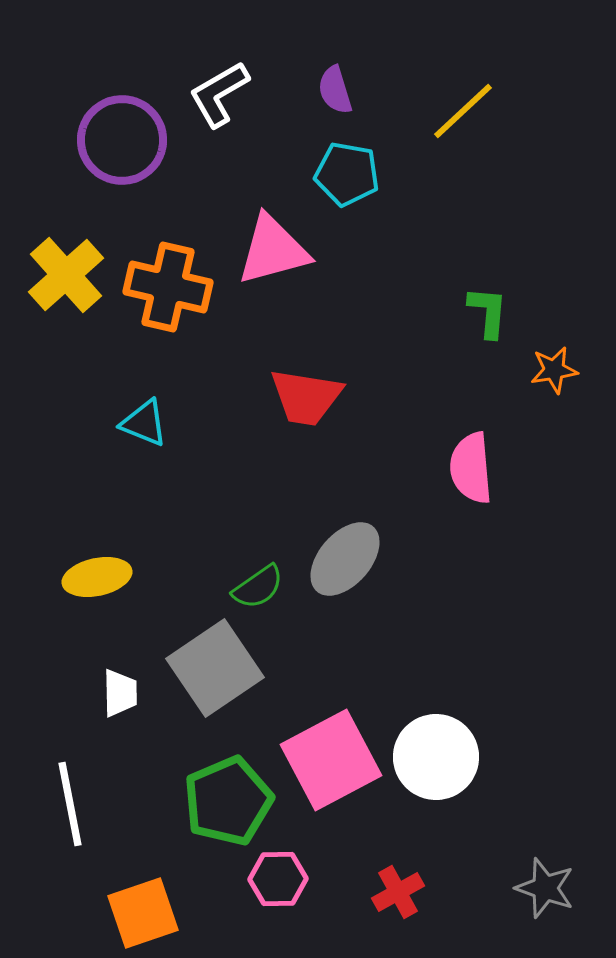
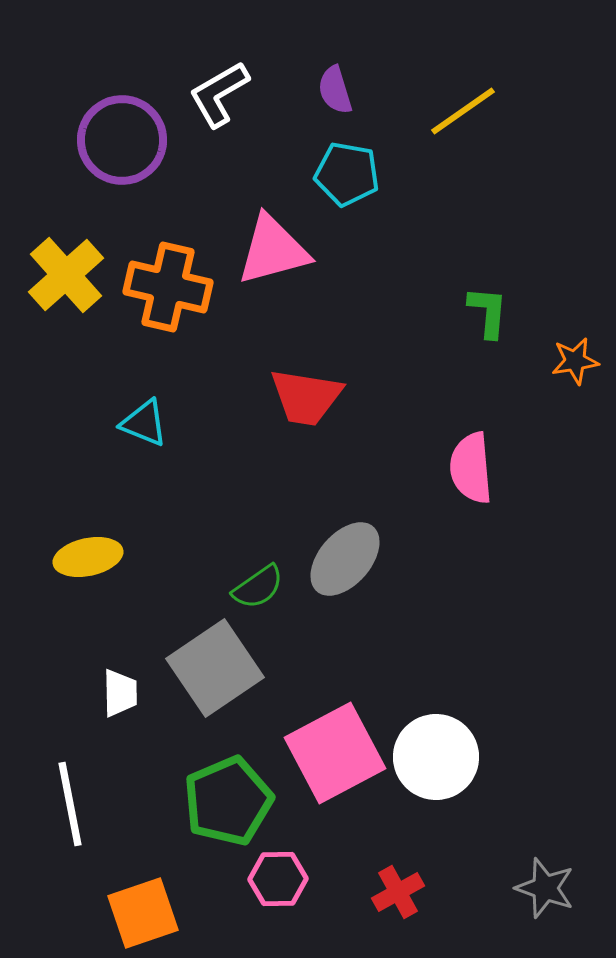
yellow line: rotated 8 degrees clockwise
orange star: moved 21 px right, 9 px up
yellow ellipse: moved 9 px left, 20 px up
pink square: moved 4 px right, 7 px up
